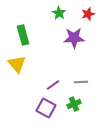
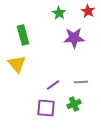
red star: moved 3 px up; rotated 24 degrees counterclockwise
purple square: rotated 24 degrees counterclockwise
